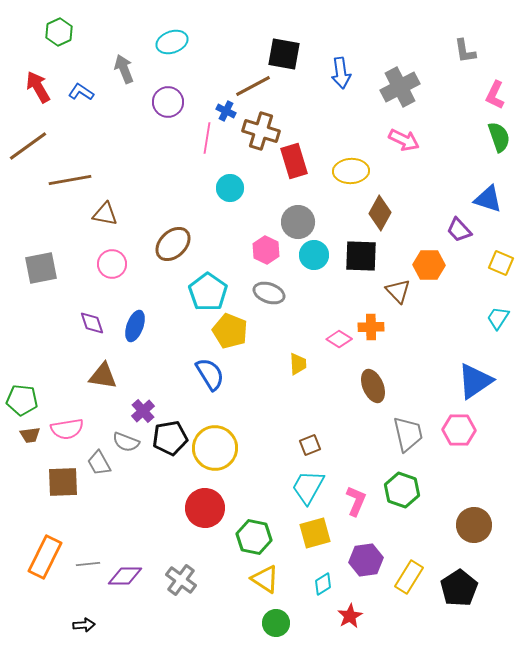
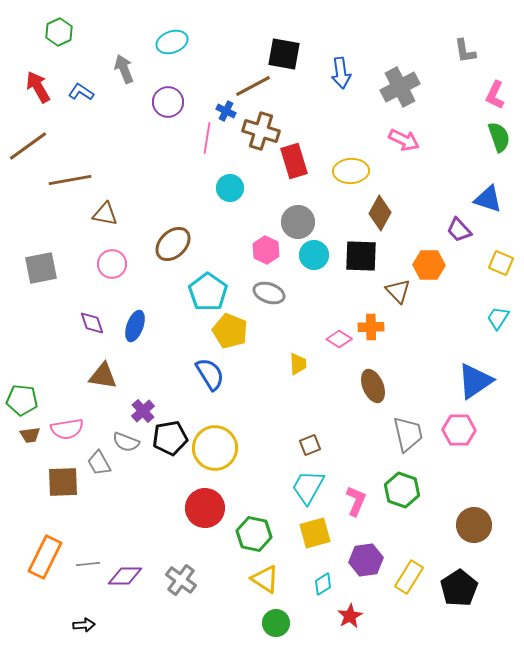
green hexagon at (254, 537): moved 3 px up
